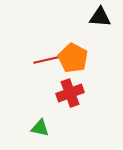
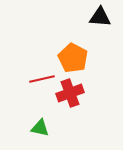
red line: moved 4 px left, 19 px down
